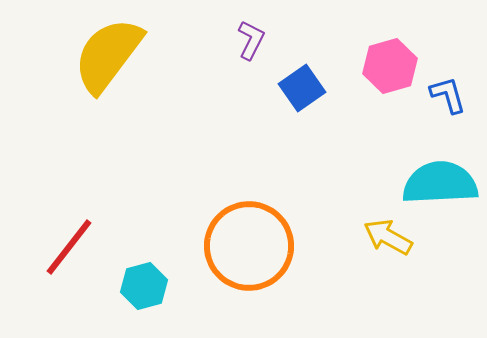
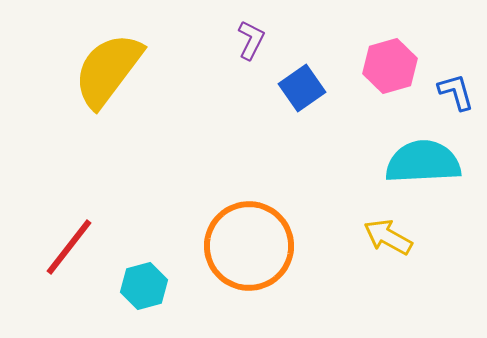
yellow semicircle: moved 15 px down
blue L-shape: moved 8 px right, 3 px up
cyan semicircle: moved 17 px left, 21 px up
